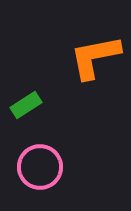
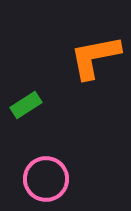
pink circle: moved 6 px right, 12 px down
